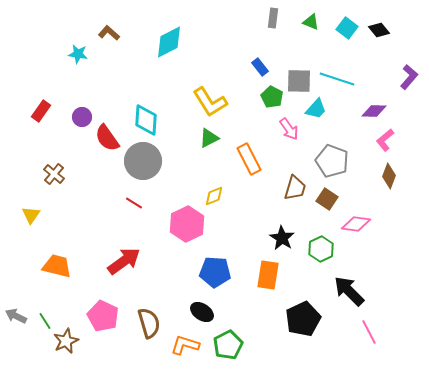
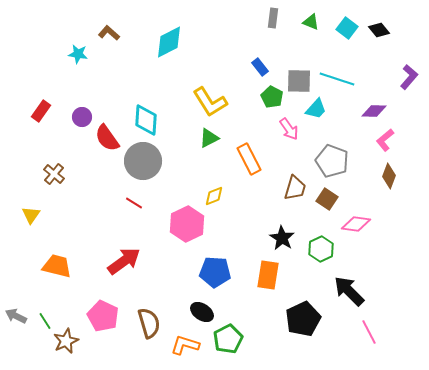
green pentagon at (228, 345): moved 6 px up
